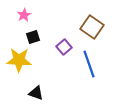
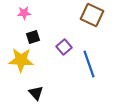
pink star: moved 2 px up; rotated 24 degrees clockwise
brown square: moved 12 px up; rotated 10 degrees counterclockwise
yellow star: moved 2 px right
black triangle: rotated 28 degrees clockwise
